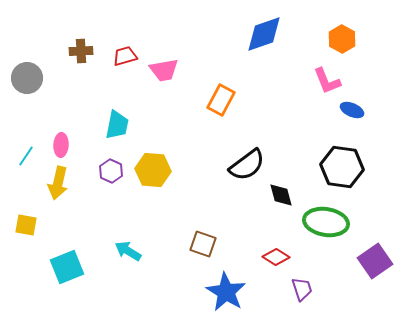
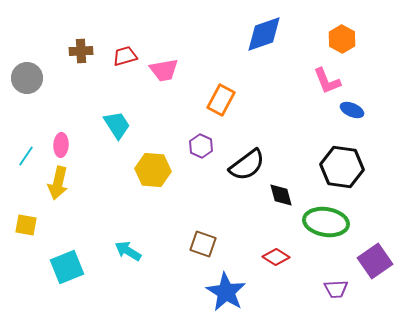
cyan trapezoid: rotated 44 degrees counterclockwise
purple hexagon: moved 90 px right, 25 px up
purple trapezoid: moved 34 px right; rotated 105 degrees clockwise
